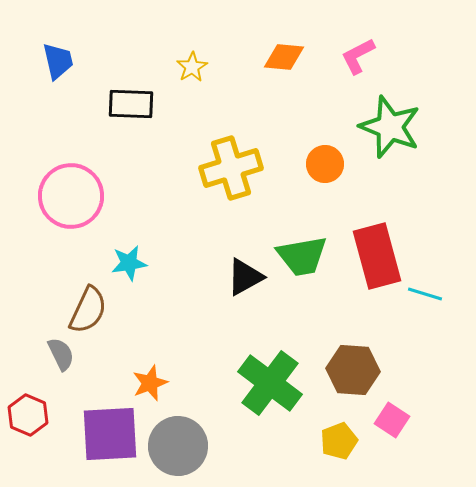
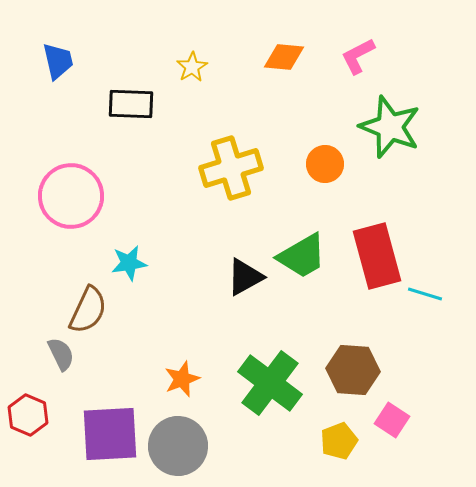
green trapezoid: rotated 20 degrees counterclockwise
orange star: moved 32 px right, 4 px up
